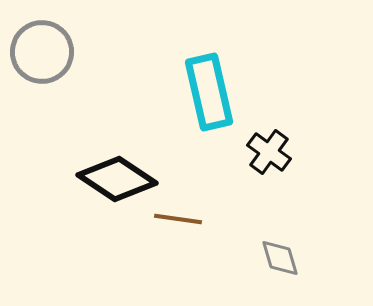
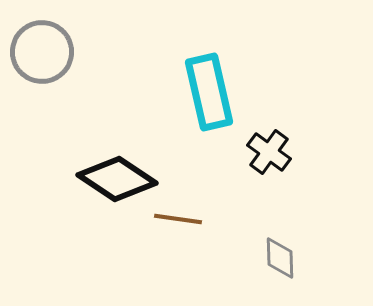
gray diamond: rotated 15 degrees clockwise
